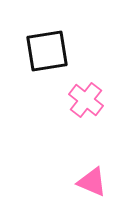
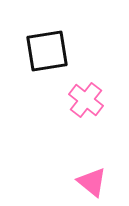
pink triangle: rotated 16 degrees clockwise
